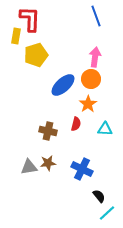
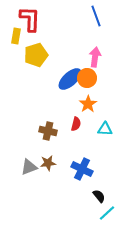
orange circle: moved 4 px left, 1 px up
blue ellipse: moved 7 px right, 6 px up
gray triangle: rotated 12 degrees counterclockwise
